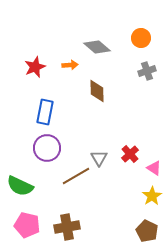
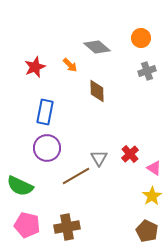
orange arrow: rotated 49 degrees clockwise
